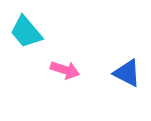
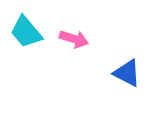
pink arrow: moved 9 px right, 31 px up
